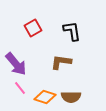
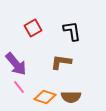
pink line: moved 1 px left, 1 px up
